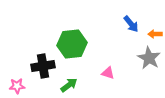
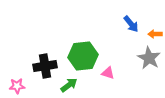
green hexagon: moved 11 px right, 12 px down
black cross: moved 2 px right
